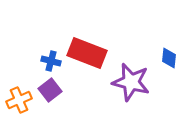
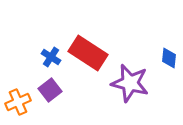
red rectangle: moved 1 px right; rotated 12 degrees clockwise
blue cross: moved 4 px up; rotated 18 degrees clockwise
purple star: moved 1 px left, 1 px down
orange cross: moved 1 px left, 2 px down
